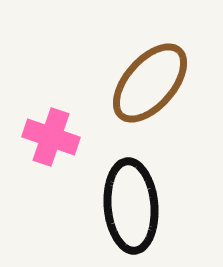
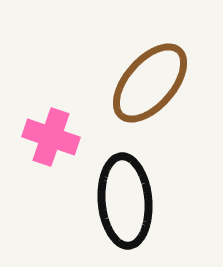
black ellipse: moved 6 px left, 5 px up
